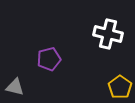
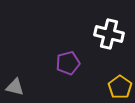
white cross: moved 1 px right
purple pentagon: moved 19 px right, 4 px down
